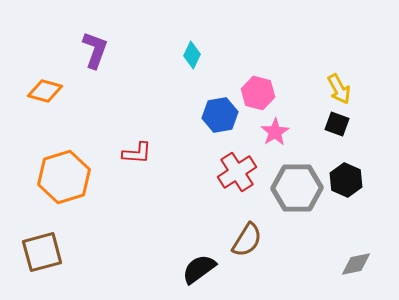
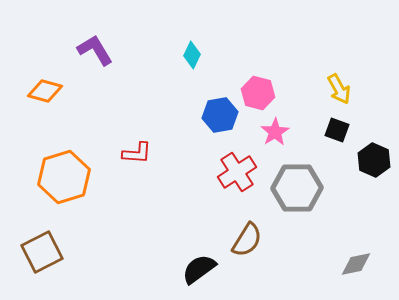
purple L-shape: rotated 51 degrees counterclockwise
black square: moved 6 px down
black hexagon: moved 28 px right, 20 px up
brown square: rotated 12 degrees counterclockwise
